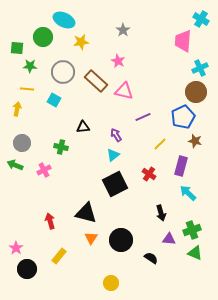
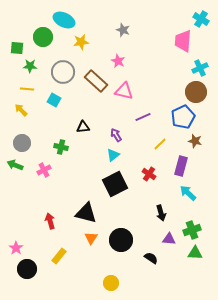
gray star at (123, 30): rotated 16 degrees counterclockwise
yellow arrow at (17, 109): moved 4 px right, 1 px down; rotated 56 degrees counterclockwise
green triangle at (195, 253): rotated 21 degrees counterclockwise
